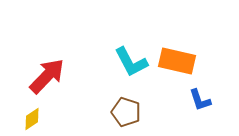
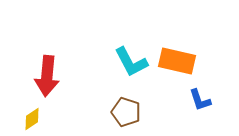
red arrow: rotated 141 degrees clockwise
